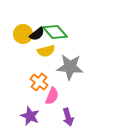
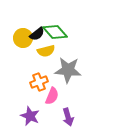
yellow circle: moved 4 px down
gray star: moved 2 px left, 3 px down
orange cross: rotated 30 degrees clockwise
